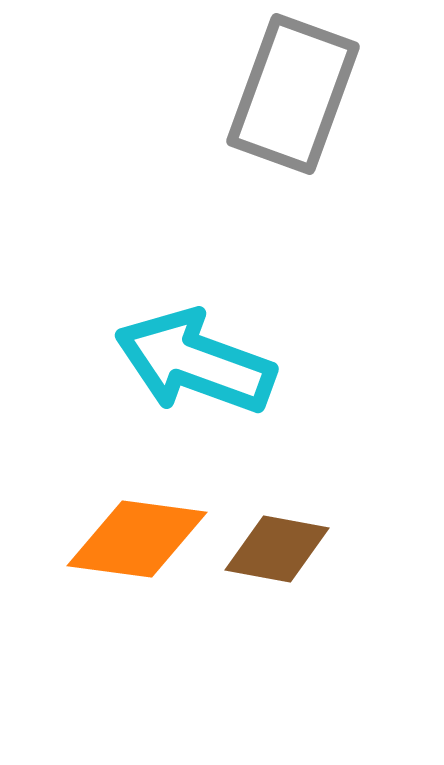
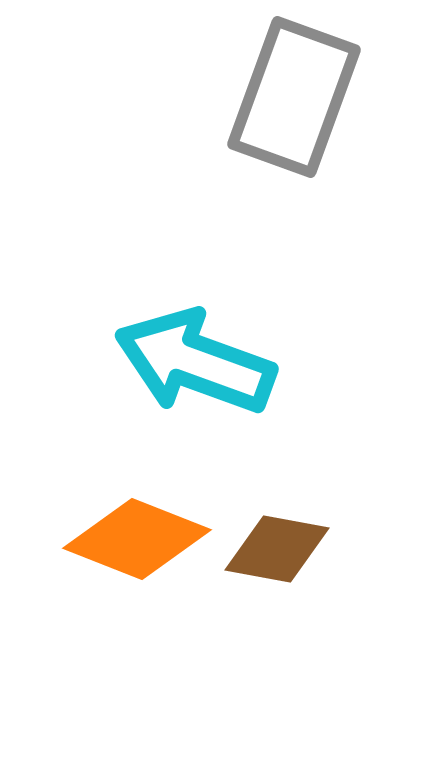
gray rectangle: moved 1 px right, 3 px down
orange diamond: rotated 14 degrees clockwise
